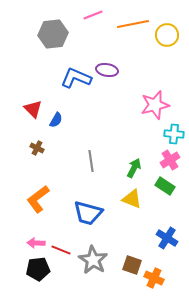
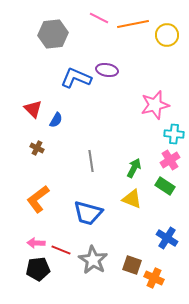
pink line: moved 6 px right, 3 px down; rotated 48 degrees clockwise
